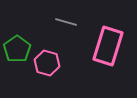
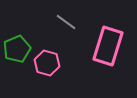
gray line: rotated 20 degrees clockwise
green pentagon: rotated 12 degrees clockwise
